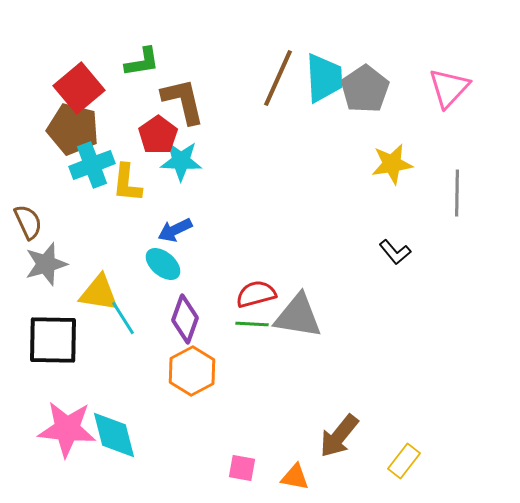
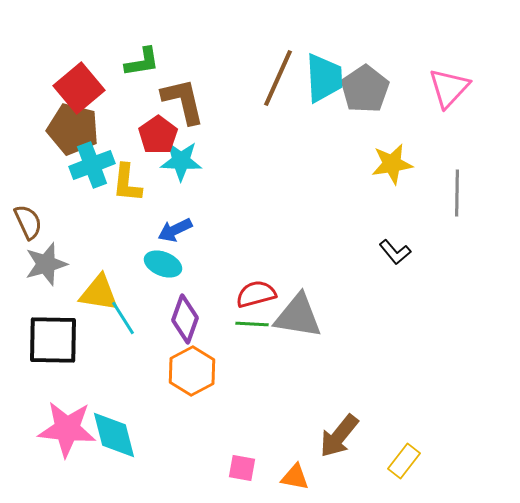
cyan ellipse: rotated 18 degrees counterclockwise
